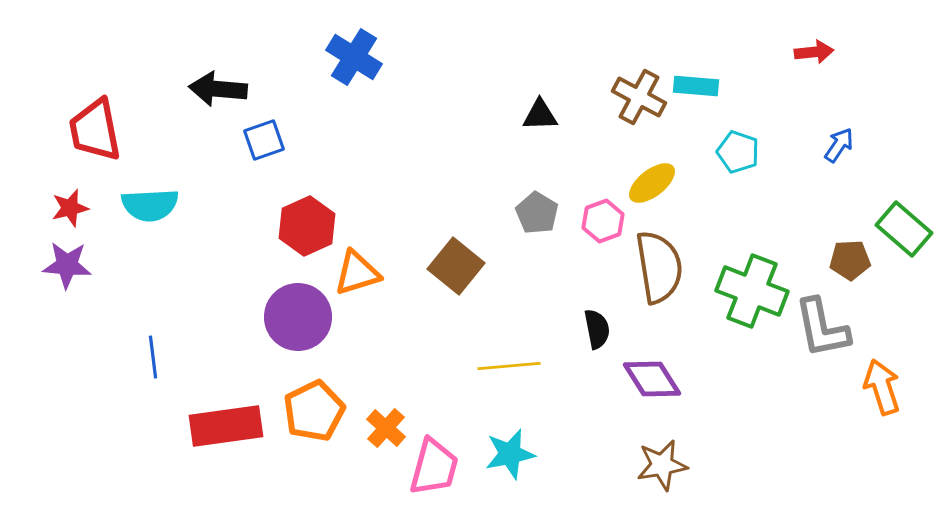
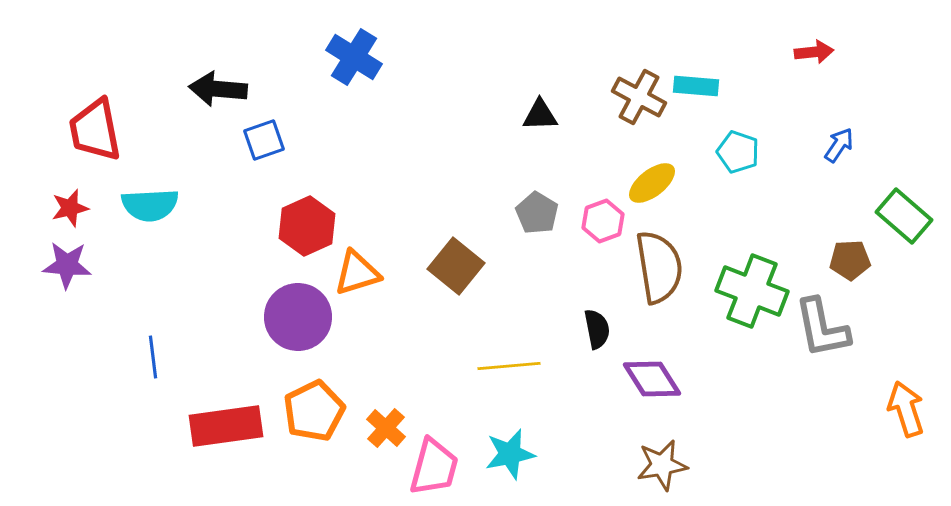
green rectangle: moved 13 px up
orange arrow: moved 24 px right, 22 px down
